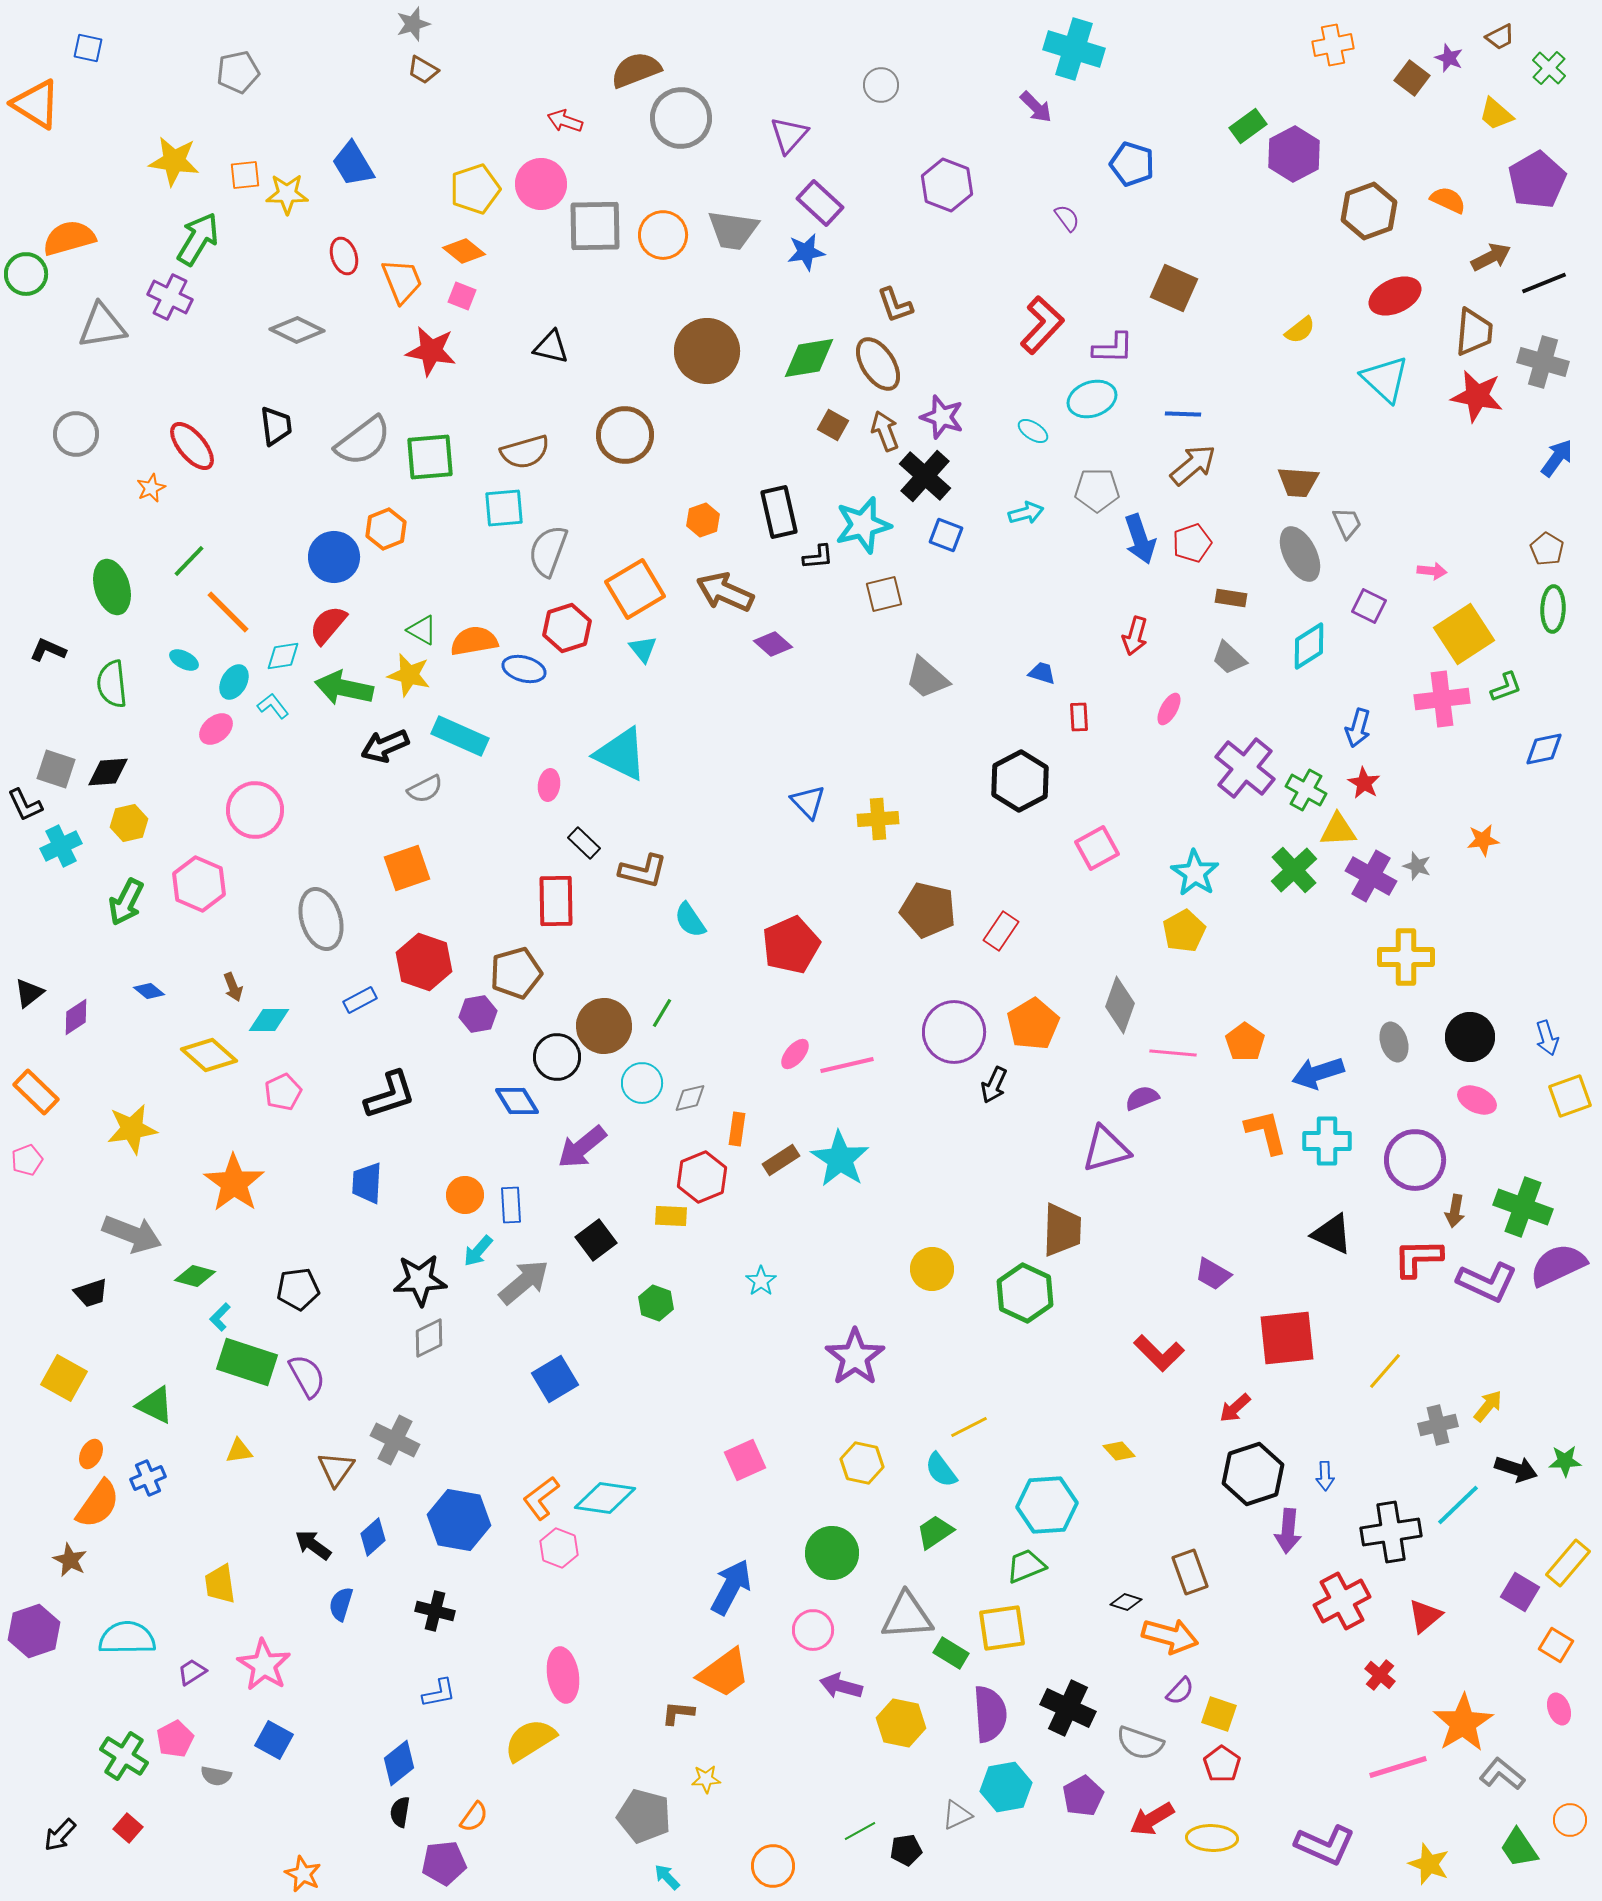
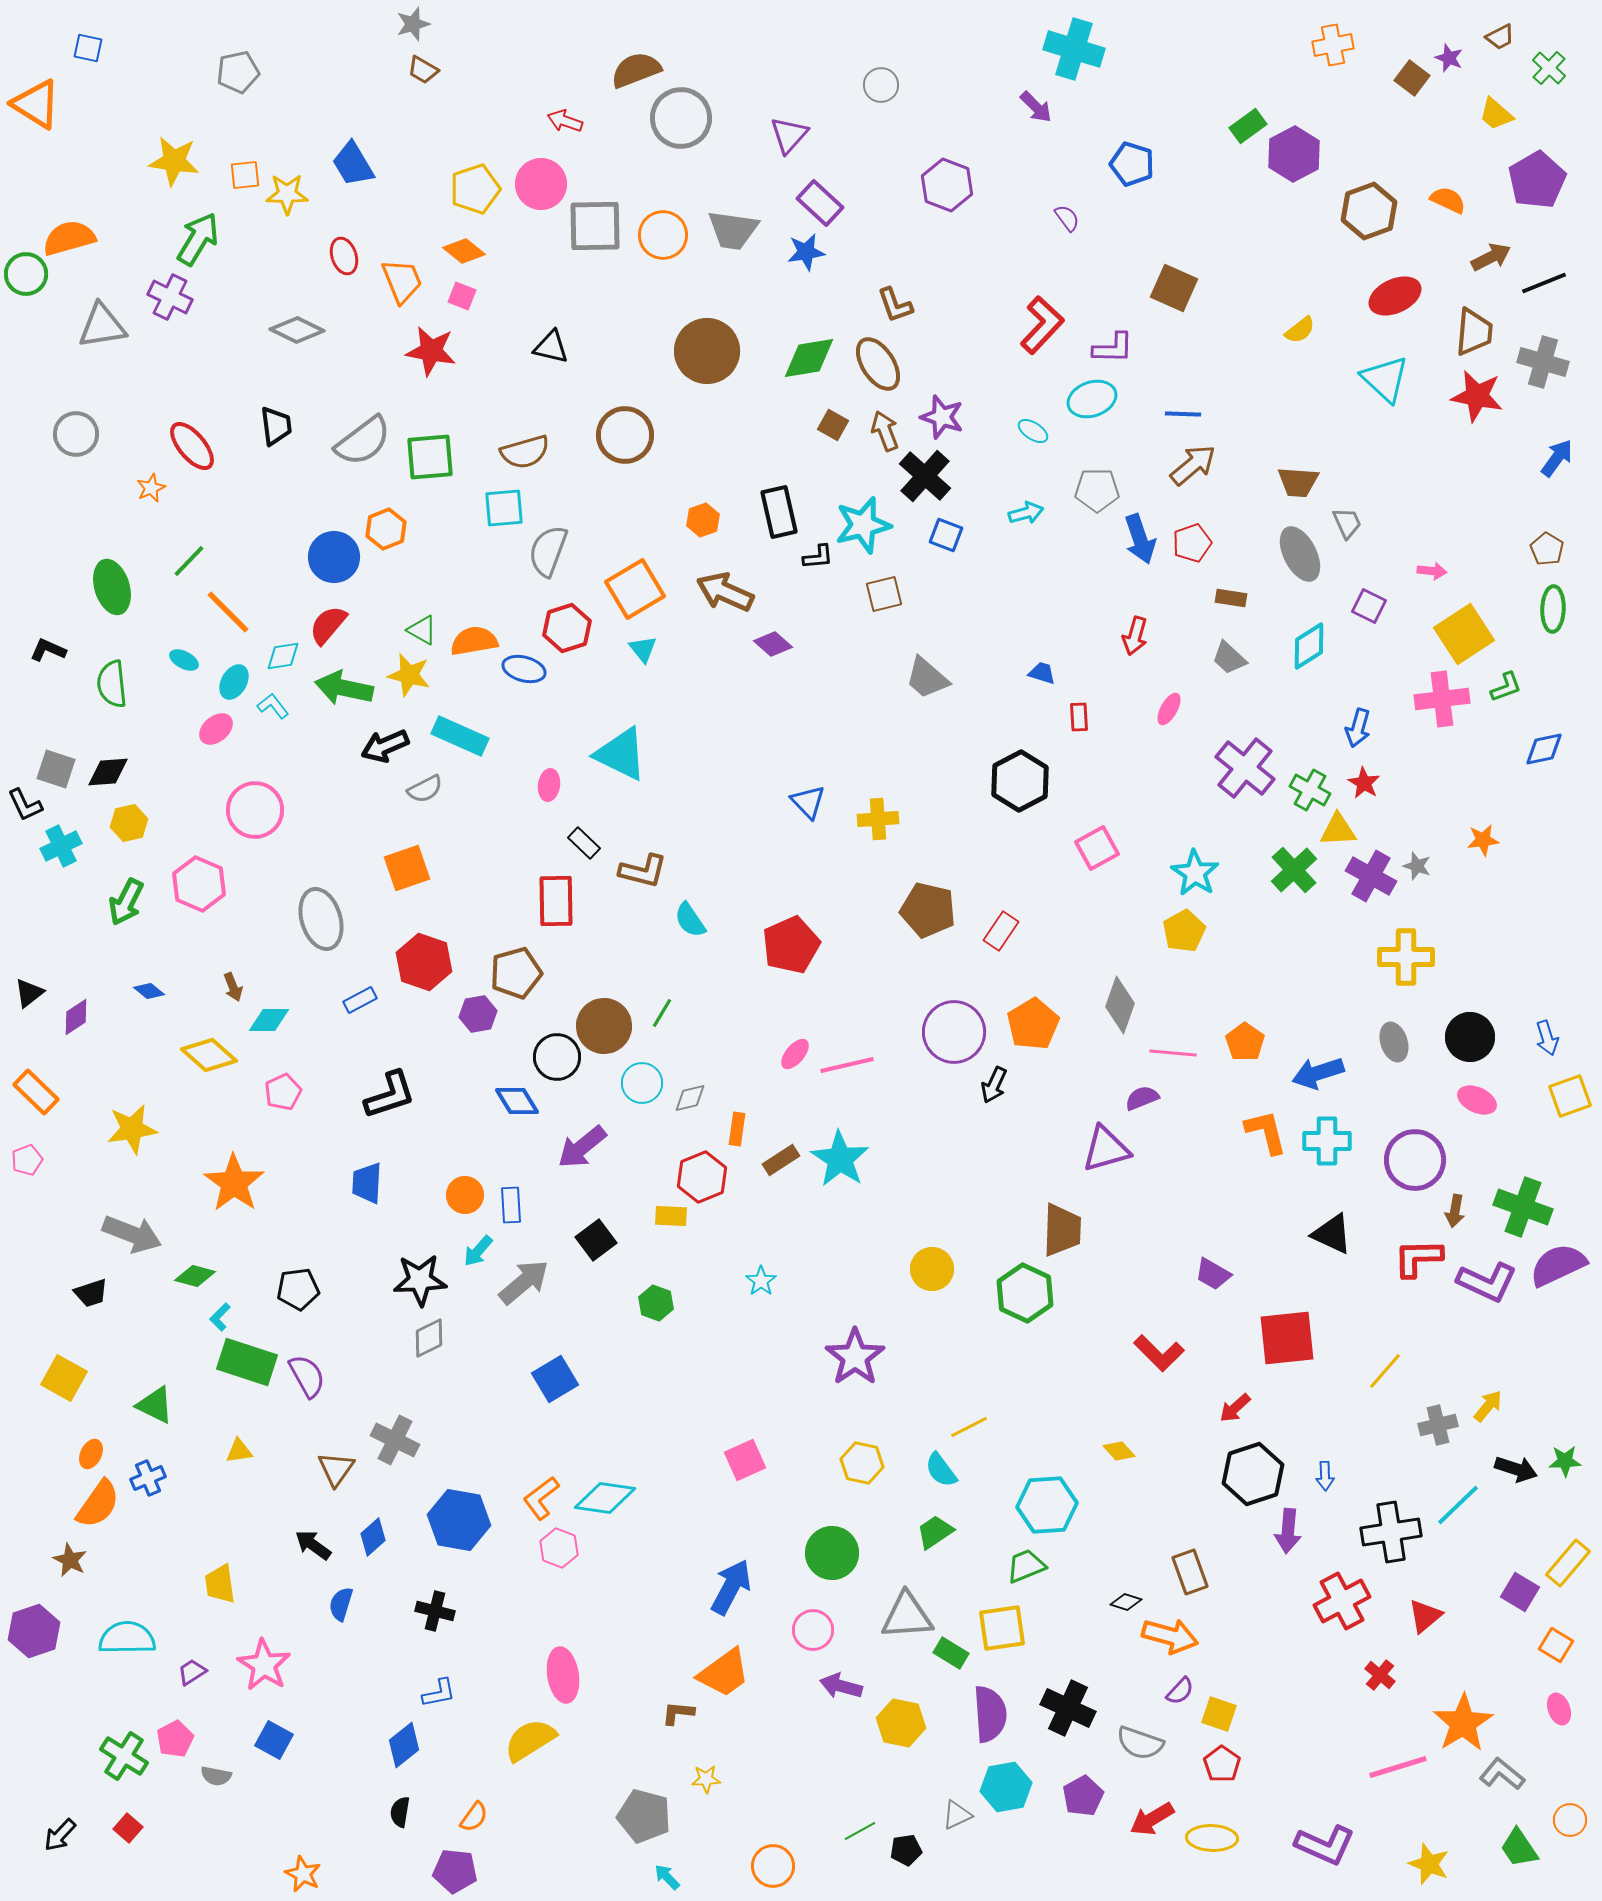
green cross at (1306, 790): moved 4 px right
blue diamond at (399, 1763): moved 5 px right, 18 px up
purple pentagon at (444, 1863): moved 11 px right, 8 px down; rotated 12 degrees clockwise
